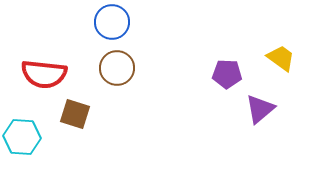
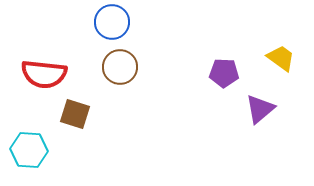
brown circle: moved 3 px right, 1 px up
purple pentagon: moved 3 px left, 1 px up
cyan hexagon: moved 7 px right, 13 px down
